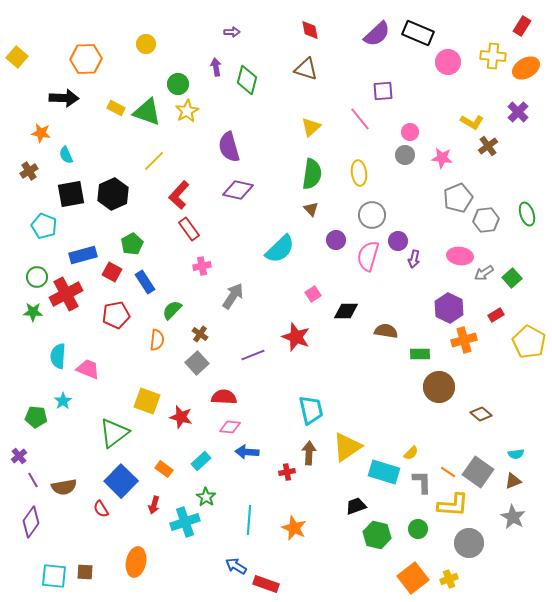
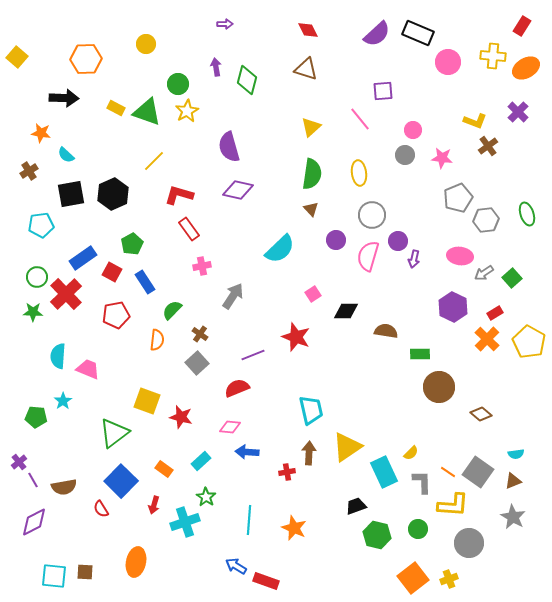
red diamond at (310, 30): moved 2 px left; rotated 15 degrees counterclockwise
purple arrow at (232, 32): moved 7 px left, 8 px up
yellow L-shape at (472, 122): moved 3 px right, 1 px up; rotated 10 degrees counterclockwise
pink circle at (410, 132): moved 3 px right, 2 px up
cyan semicircle at (66, 155): rotated 24 degrees counterclockwise
red L-shape at (179, 195): rotated 64 degrees clockwise
cyan pentagon at (44, 226): moved 3 px left, 1 px up; rotated 30 degrees counterclockwise
blue rectangle at (83, 255): moved 3 px down; rotated 20 degrees counterclockwise
red cross at (66, 294): rotated 16 degrees counterclockwise
purple hexagon at (449, 308): moved 4 px right, 1 px up
red rectangle at (496, 315): moved 1 px left, 2 px up
orange cross at (464, 340): moved 23 px right, 1 px up; rotated 30 degrees counterclockwise
red semicircle at (224, 397): moved 13 px right, 9 px up; rotated 25 degrees counterclockwise
purple cross at (19, 456): moved 6 px down
cyan rectangle at (384, 472): rotated 48 degrees clockwise
purple diamond at (31, 522): moved 3 px right; rotated 28 degrees clockwise
red rectangle at (266, 584): moved 3 px up
